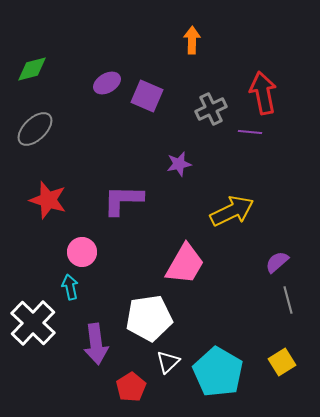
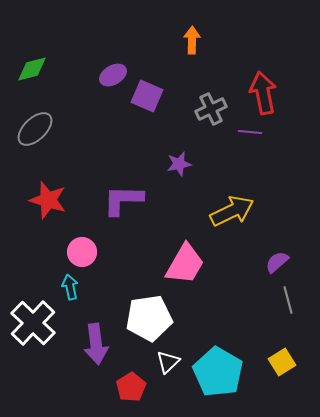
purple ellipse: moved 6 px right, 8 px up
